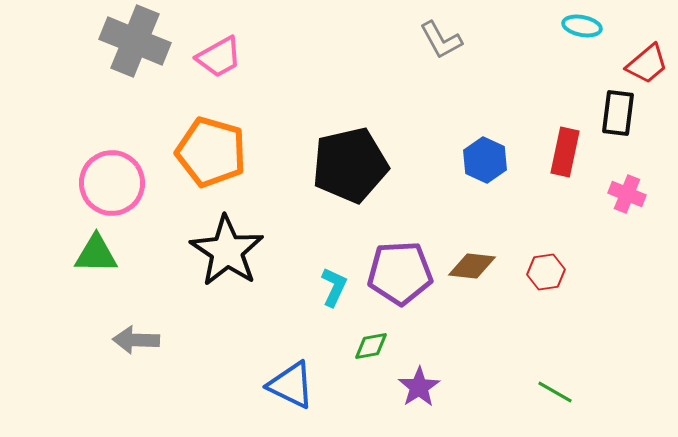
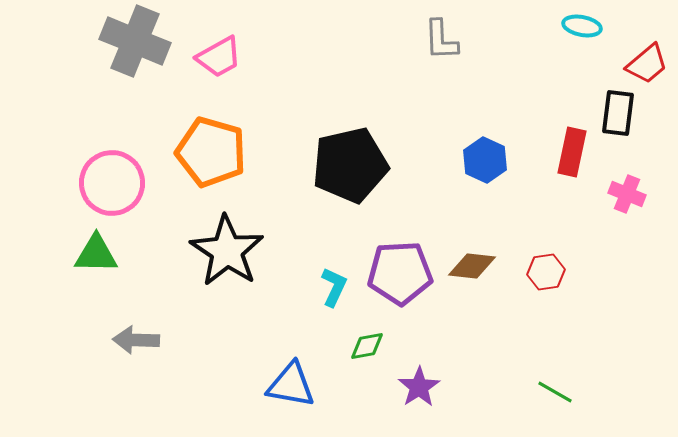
gray L-shape: rotated 27 degrees clockwise
red rectangle: moved 7 px right
green diamond: moved 4 px left
blue triangle: rotated 16 degrees counterclockwise
